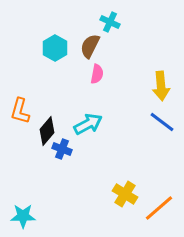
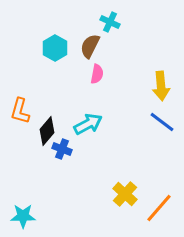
yellow cross: rotated 10 degrees clockwise
orange line: rotated 8 degrees counterclockwise
